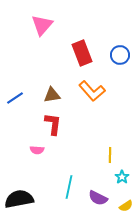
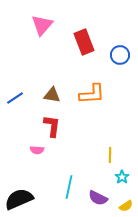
red rectangle: moved 2 px right, 11 px up
orange L-shape: moved 3 px down; rotated 52 degrees counterclockwise
brown triangle: rotated 18 degrees clockwise
red L-shape: moved 1 px left, 2 px down
black semicircle: rotated 12 degrees counterclockwise
